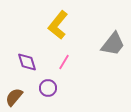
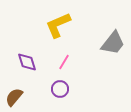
yellow L-shape: rotated 28 degrees clockwise
gray trapezoid: moved 1 px up
purple circle: moved 12 px right, 1 px down
